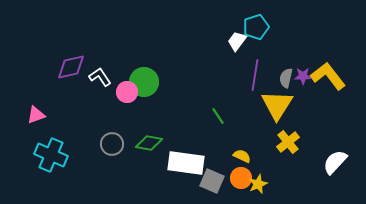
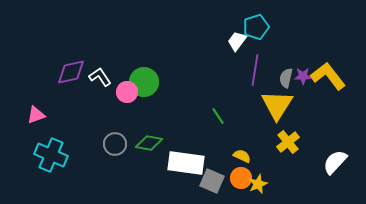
purple diamond: moved 5 px down
purple line: moved 5 px up
gray circle: moved 3 px right
